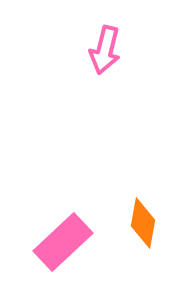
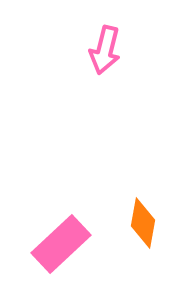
pink rectangle: moved 2 px left, 2 px down
